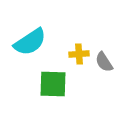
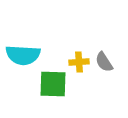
cyan semicircle: moved 7 px left, 13 px down; rotated 36 degrees clockwise
yellow cross: moved 8 px down
